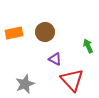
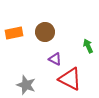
red triangle: moved 2 px left, 1 px up; rotated 20 degrees counterclockwise
gray star: moved 1 px right, 1 px down; rotated 30 degrees counterclockwise
